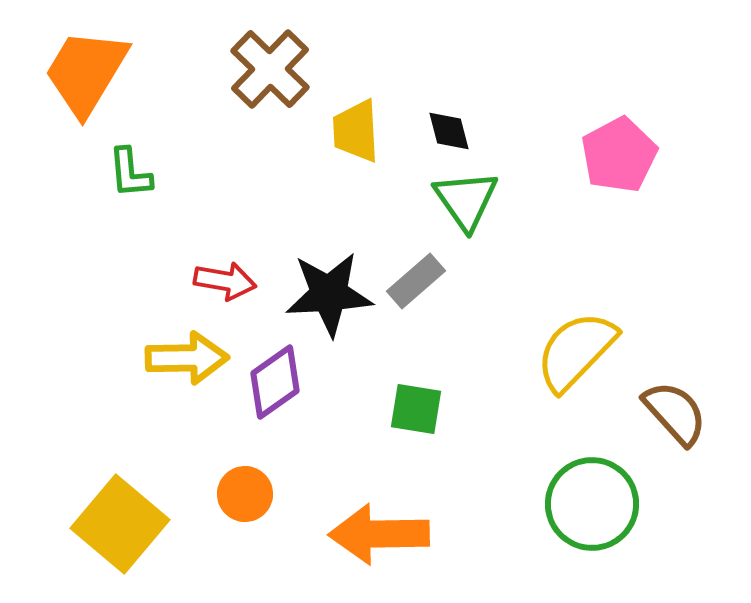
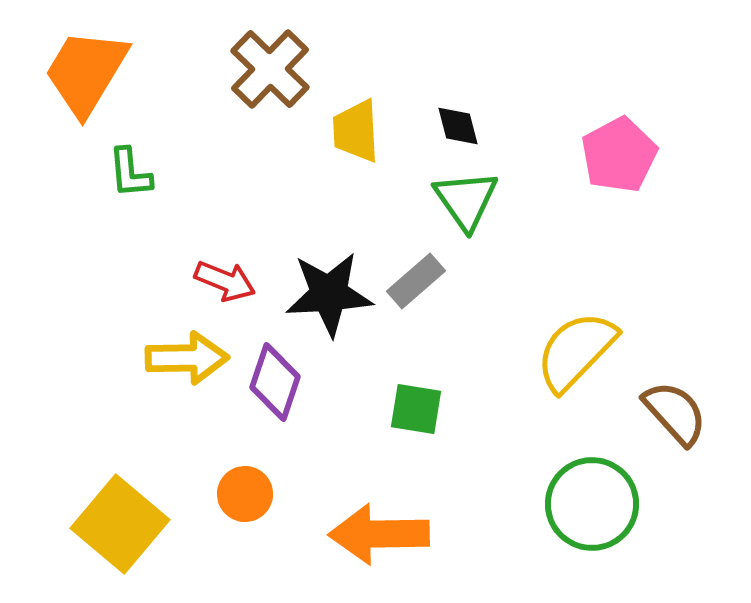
black diamond: moved 9 px right, 5 px up
red arrow: rotated 12 degrees clockwise
purple diamond: rotated 36 degrees counterclockwise
